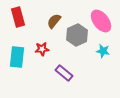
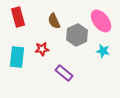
brown semicircle: rotated 63 degrees counterclockwise
